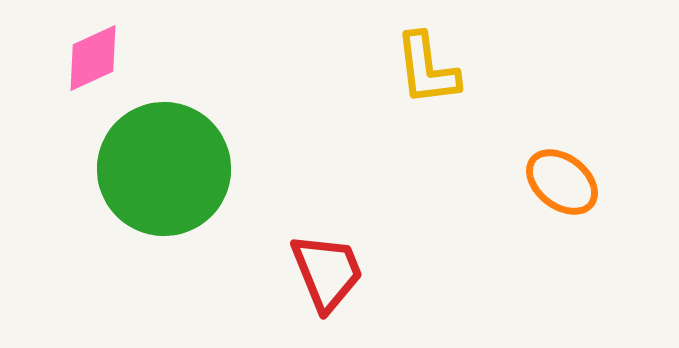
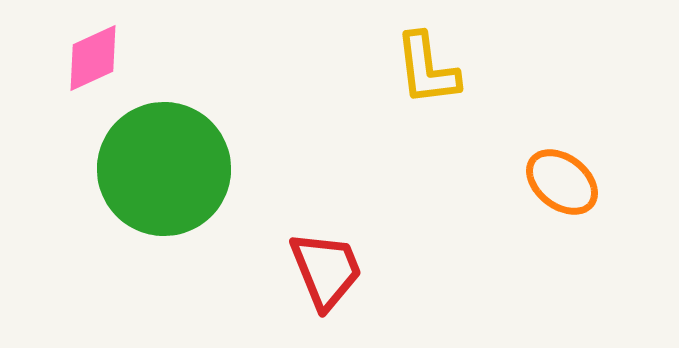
red trapezoid: moved 1 px left, 2 px up
